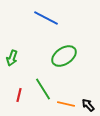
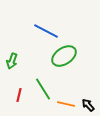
blue line: moved 13 px down
green arrow: moved 3 px down
